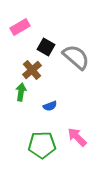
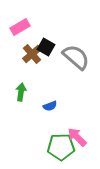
brown cross: moved 16 px up
green pentagon: moved 19 px right, 2 px down
